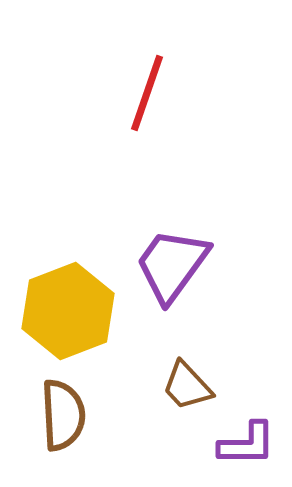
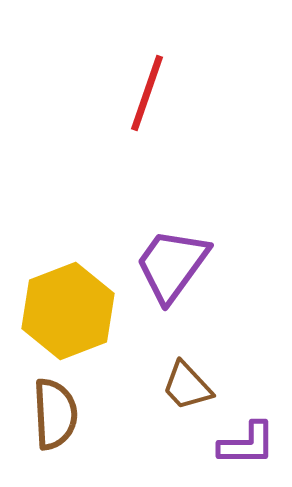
brown semicircle: moved 8 px left, 1 px up
